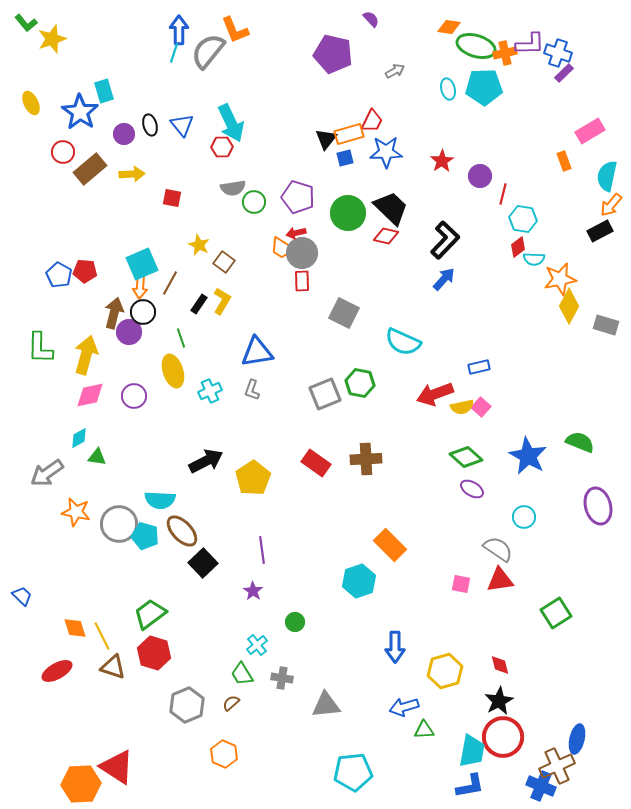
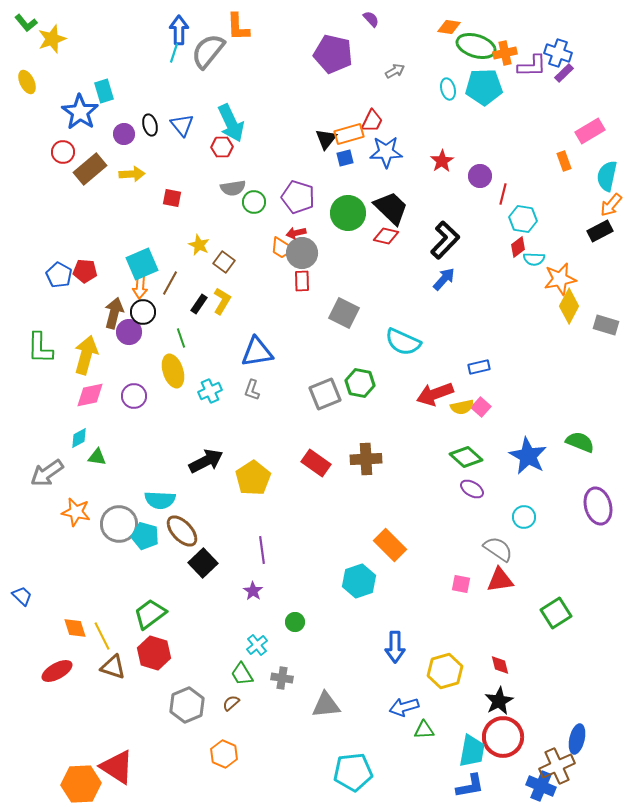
orange L-shape at (235, 30): moved 3 px right, 3 px up; rotated 20 degrees clockwise
purple L-shape at (530, 44): moved 2 px right, 22 px down
yellow ellipse at (31, 103): moved 4 px left, 21 px up
